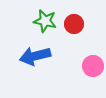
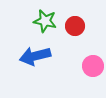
red circle: moved 1 px right, 2 px down
